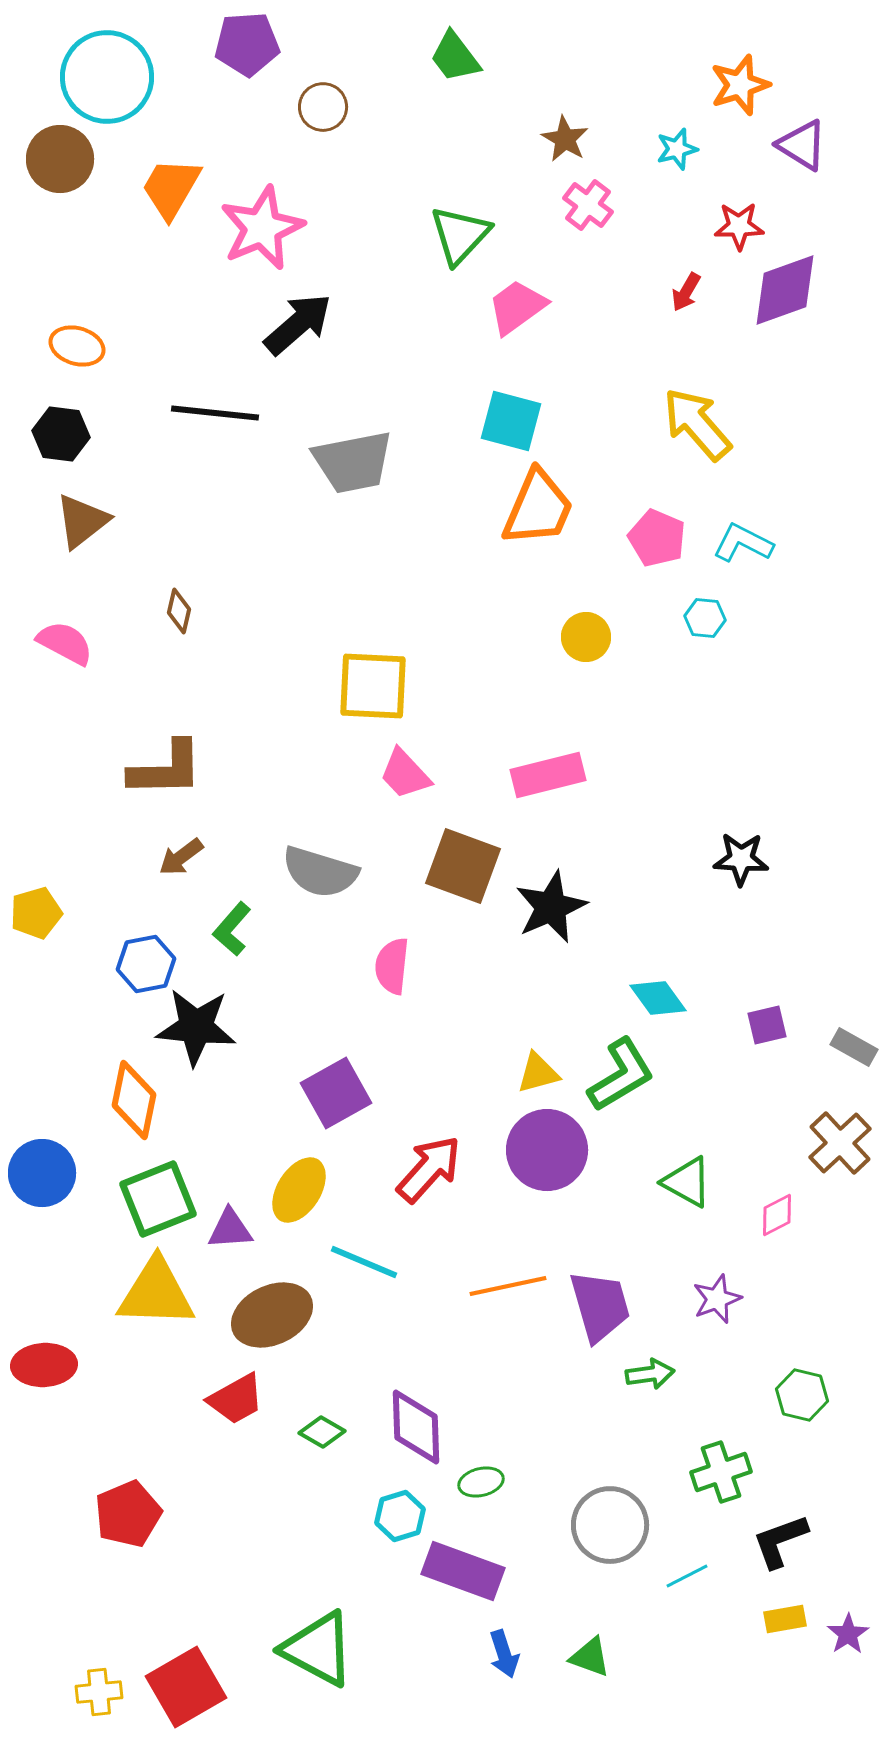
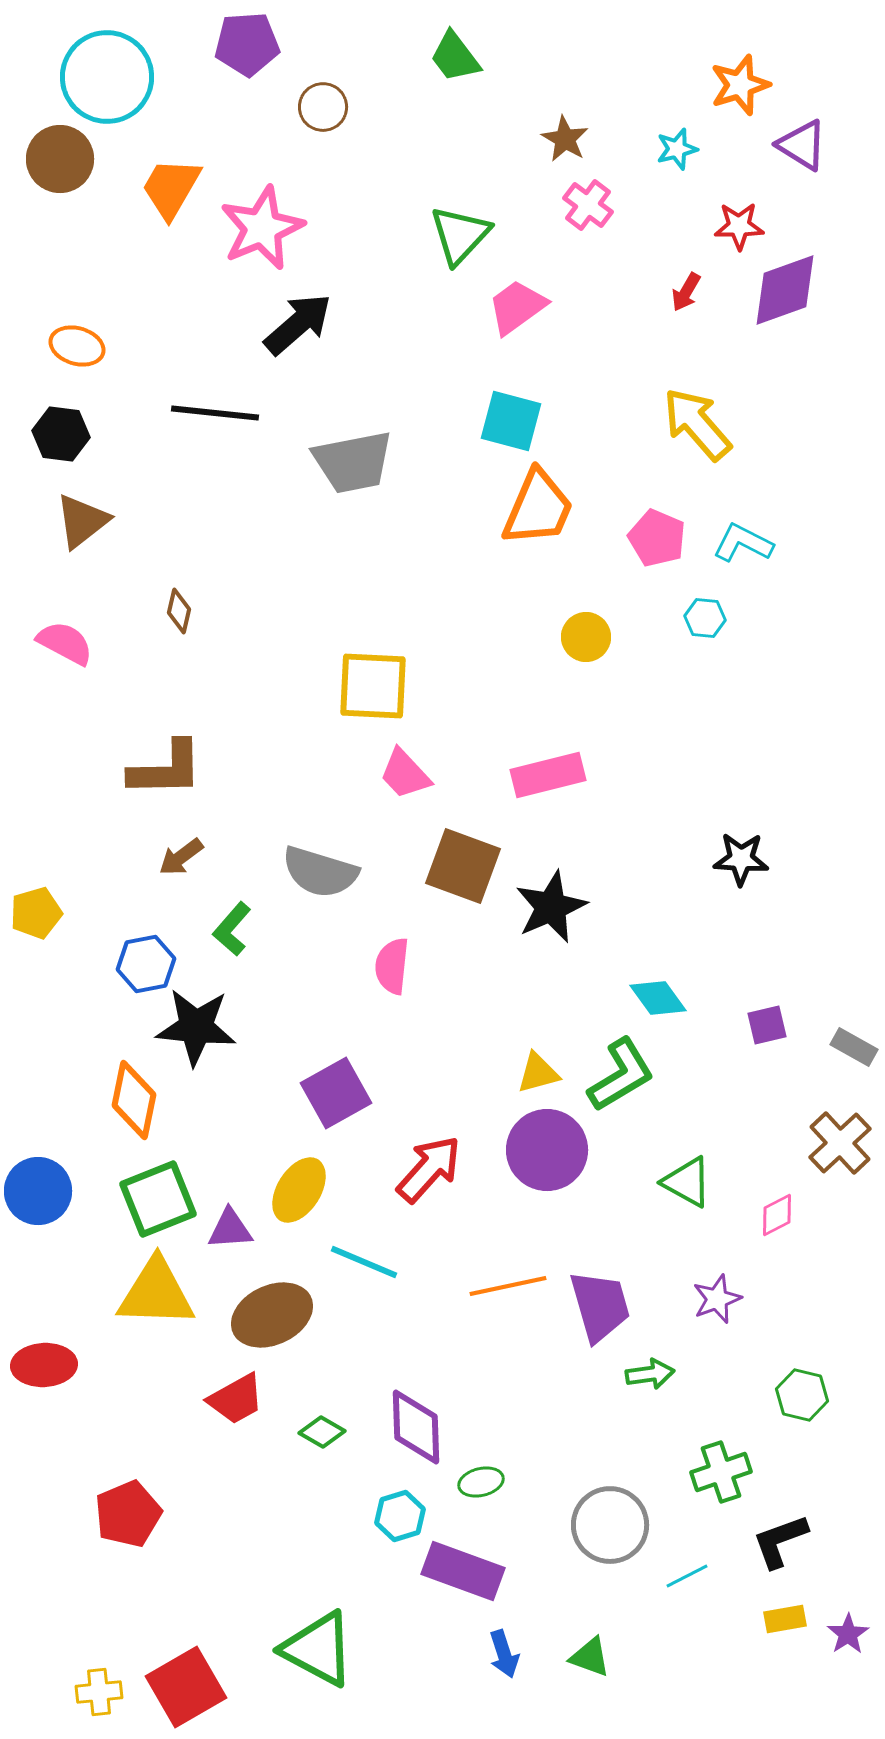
blue circle at (42, 1173): moved 4 px left, 18 px down
